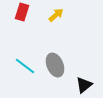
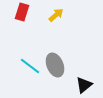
cyan line: moved 5 px right
